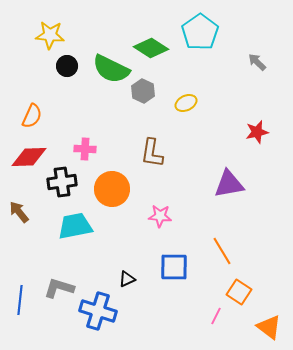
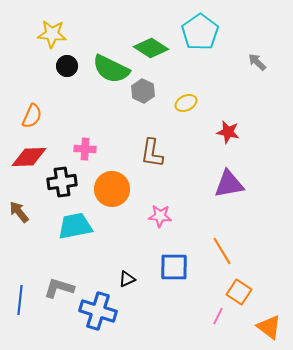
yellow star: moved 2 px right, 1 px up
red star: moved 29 px left; rotated 25 degrees clockwise
pink line: moved 2 px right
